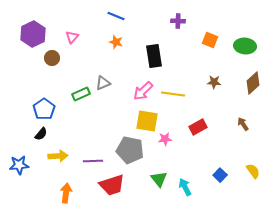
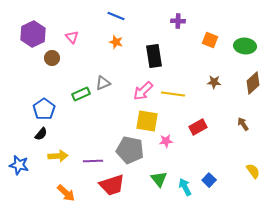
pink triangle: rotated 24 degrees counterclockwise
pink star: moved 1 px right, 2 px down
blue star: rotated 18 degrees clockwise
blue square: moved 11 px left, 5 px down
orange arrow: rotated 126 degrees clockwise
